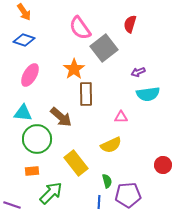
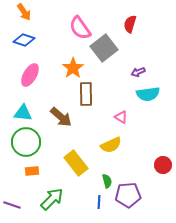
orange star: moved 1 px left, 1 px up
pink triangle: rotated 32 degrees clockwise
green circle: moved 11 px left, 3 px down
green arrow: moved 1 px right, 6 px down
